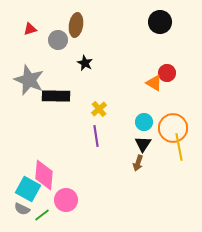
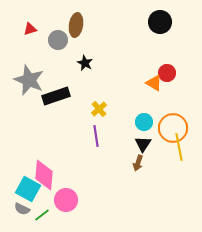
black rectangle: rotated 20 degrees counterclockwise
